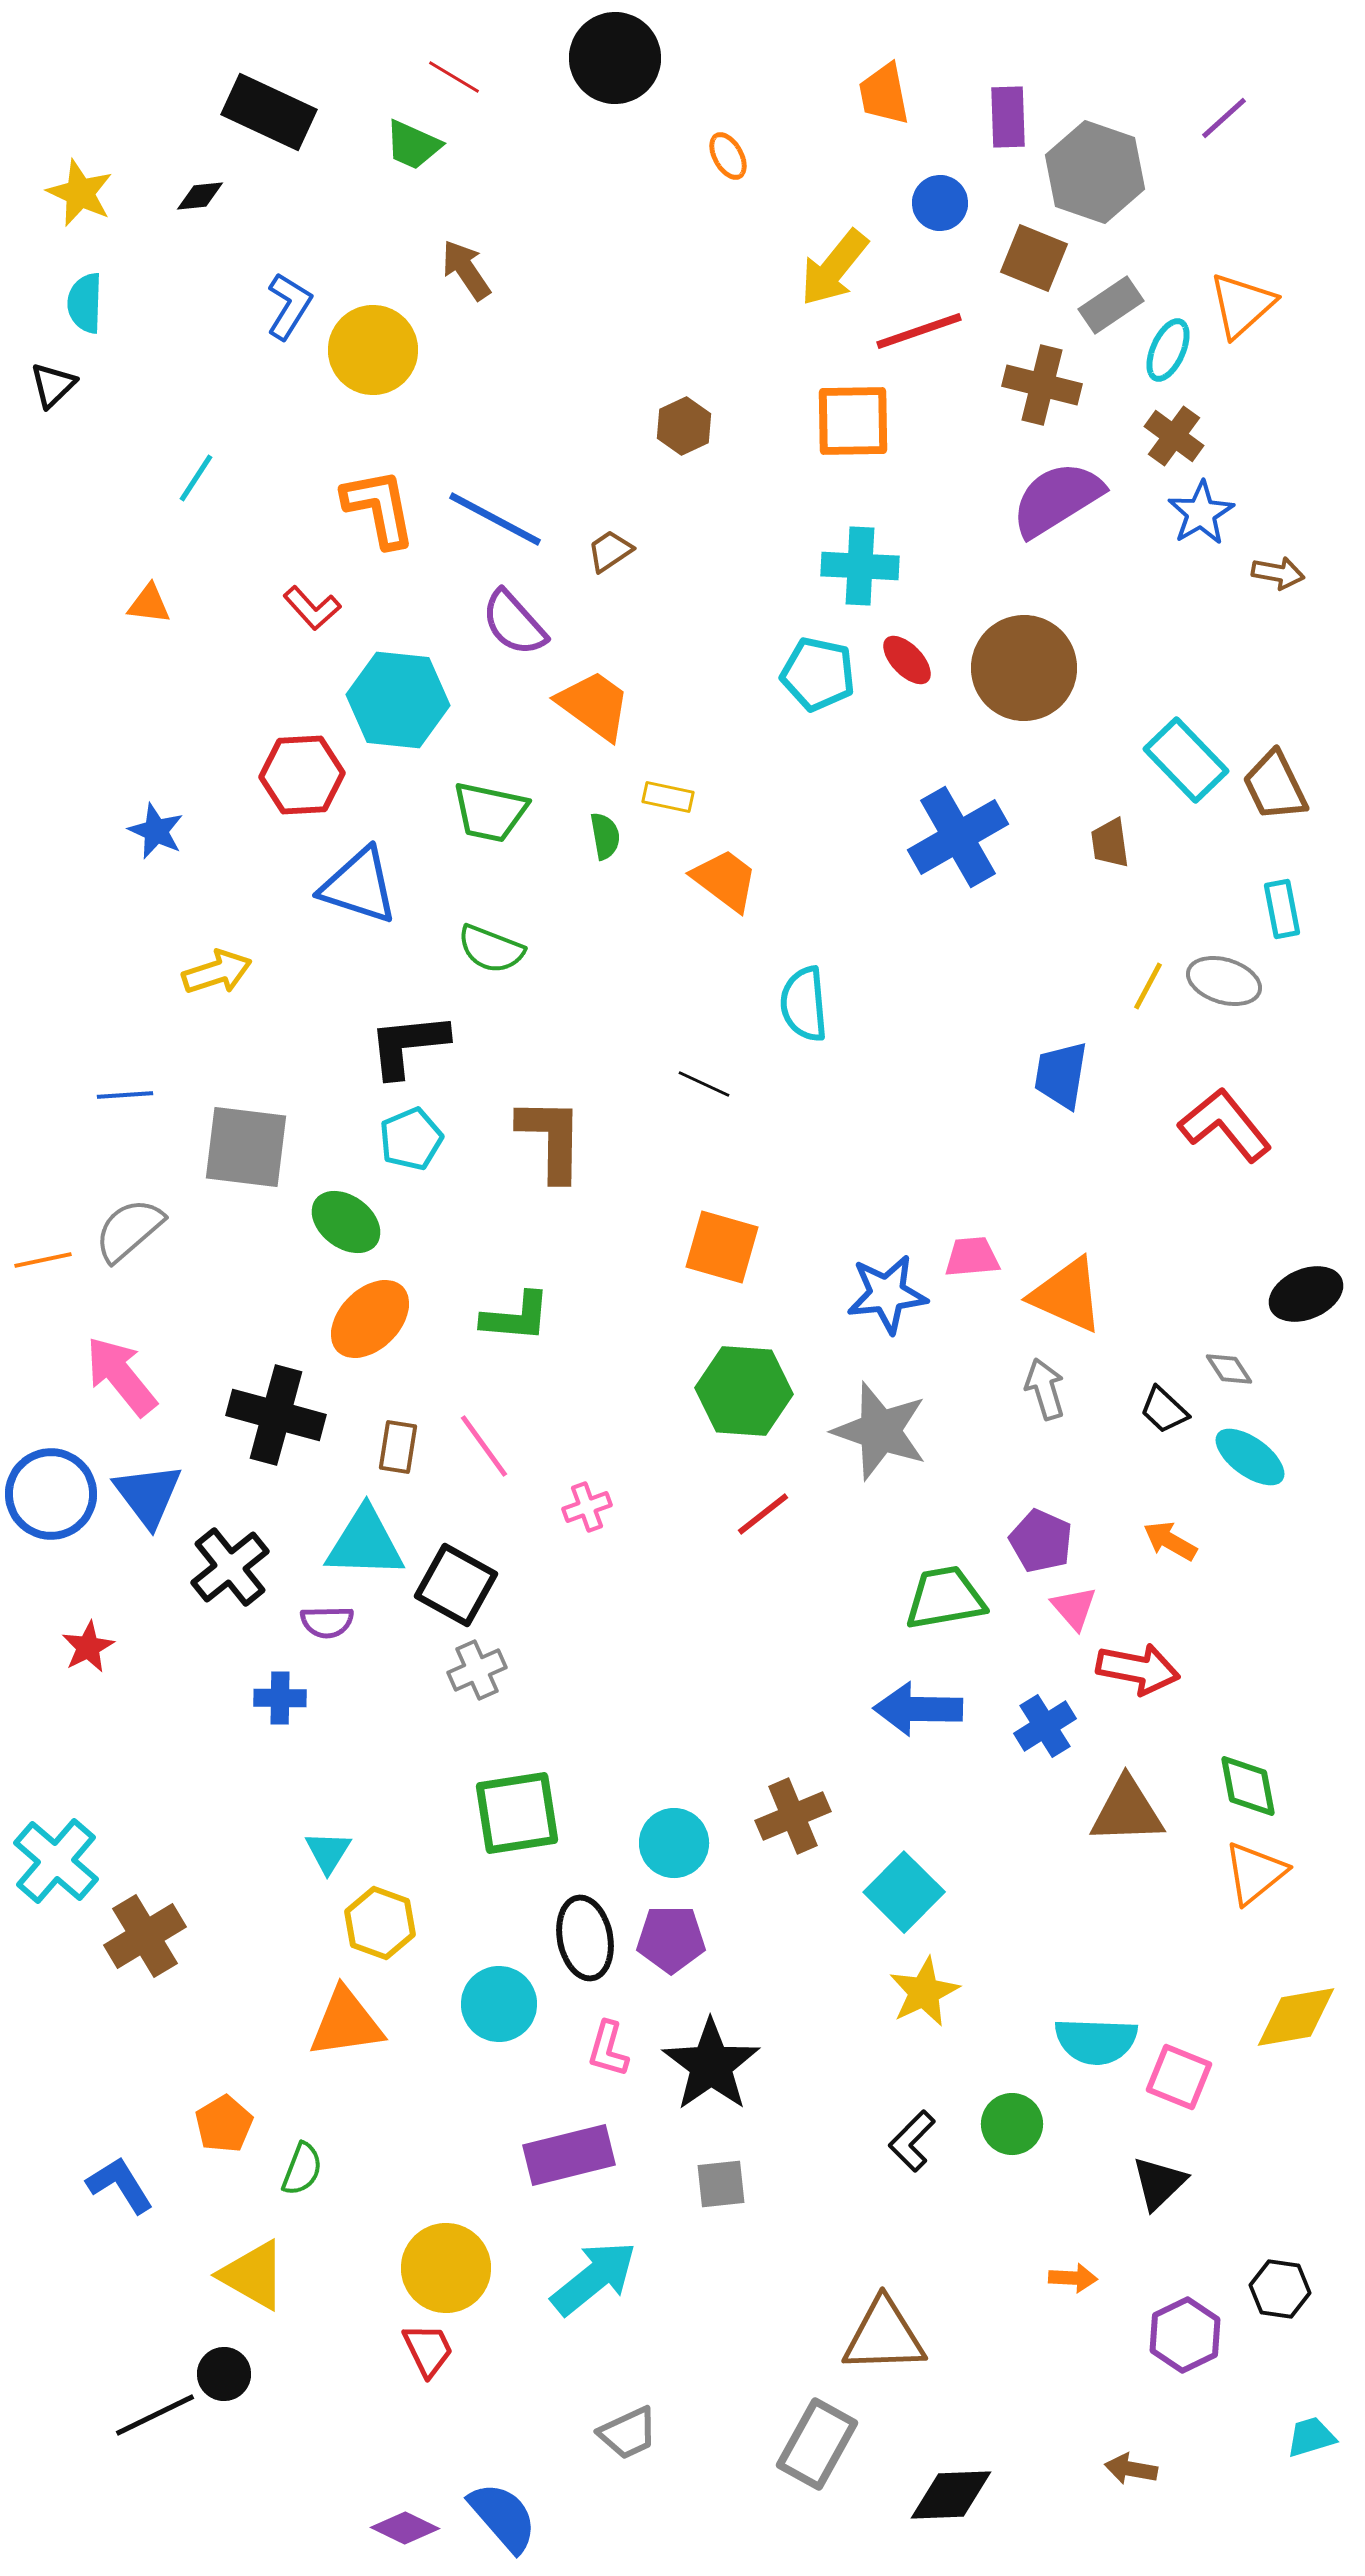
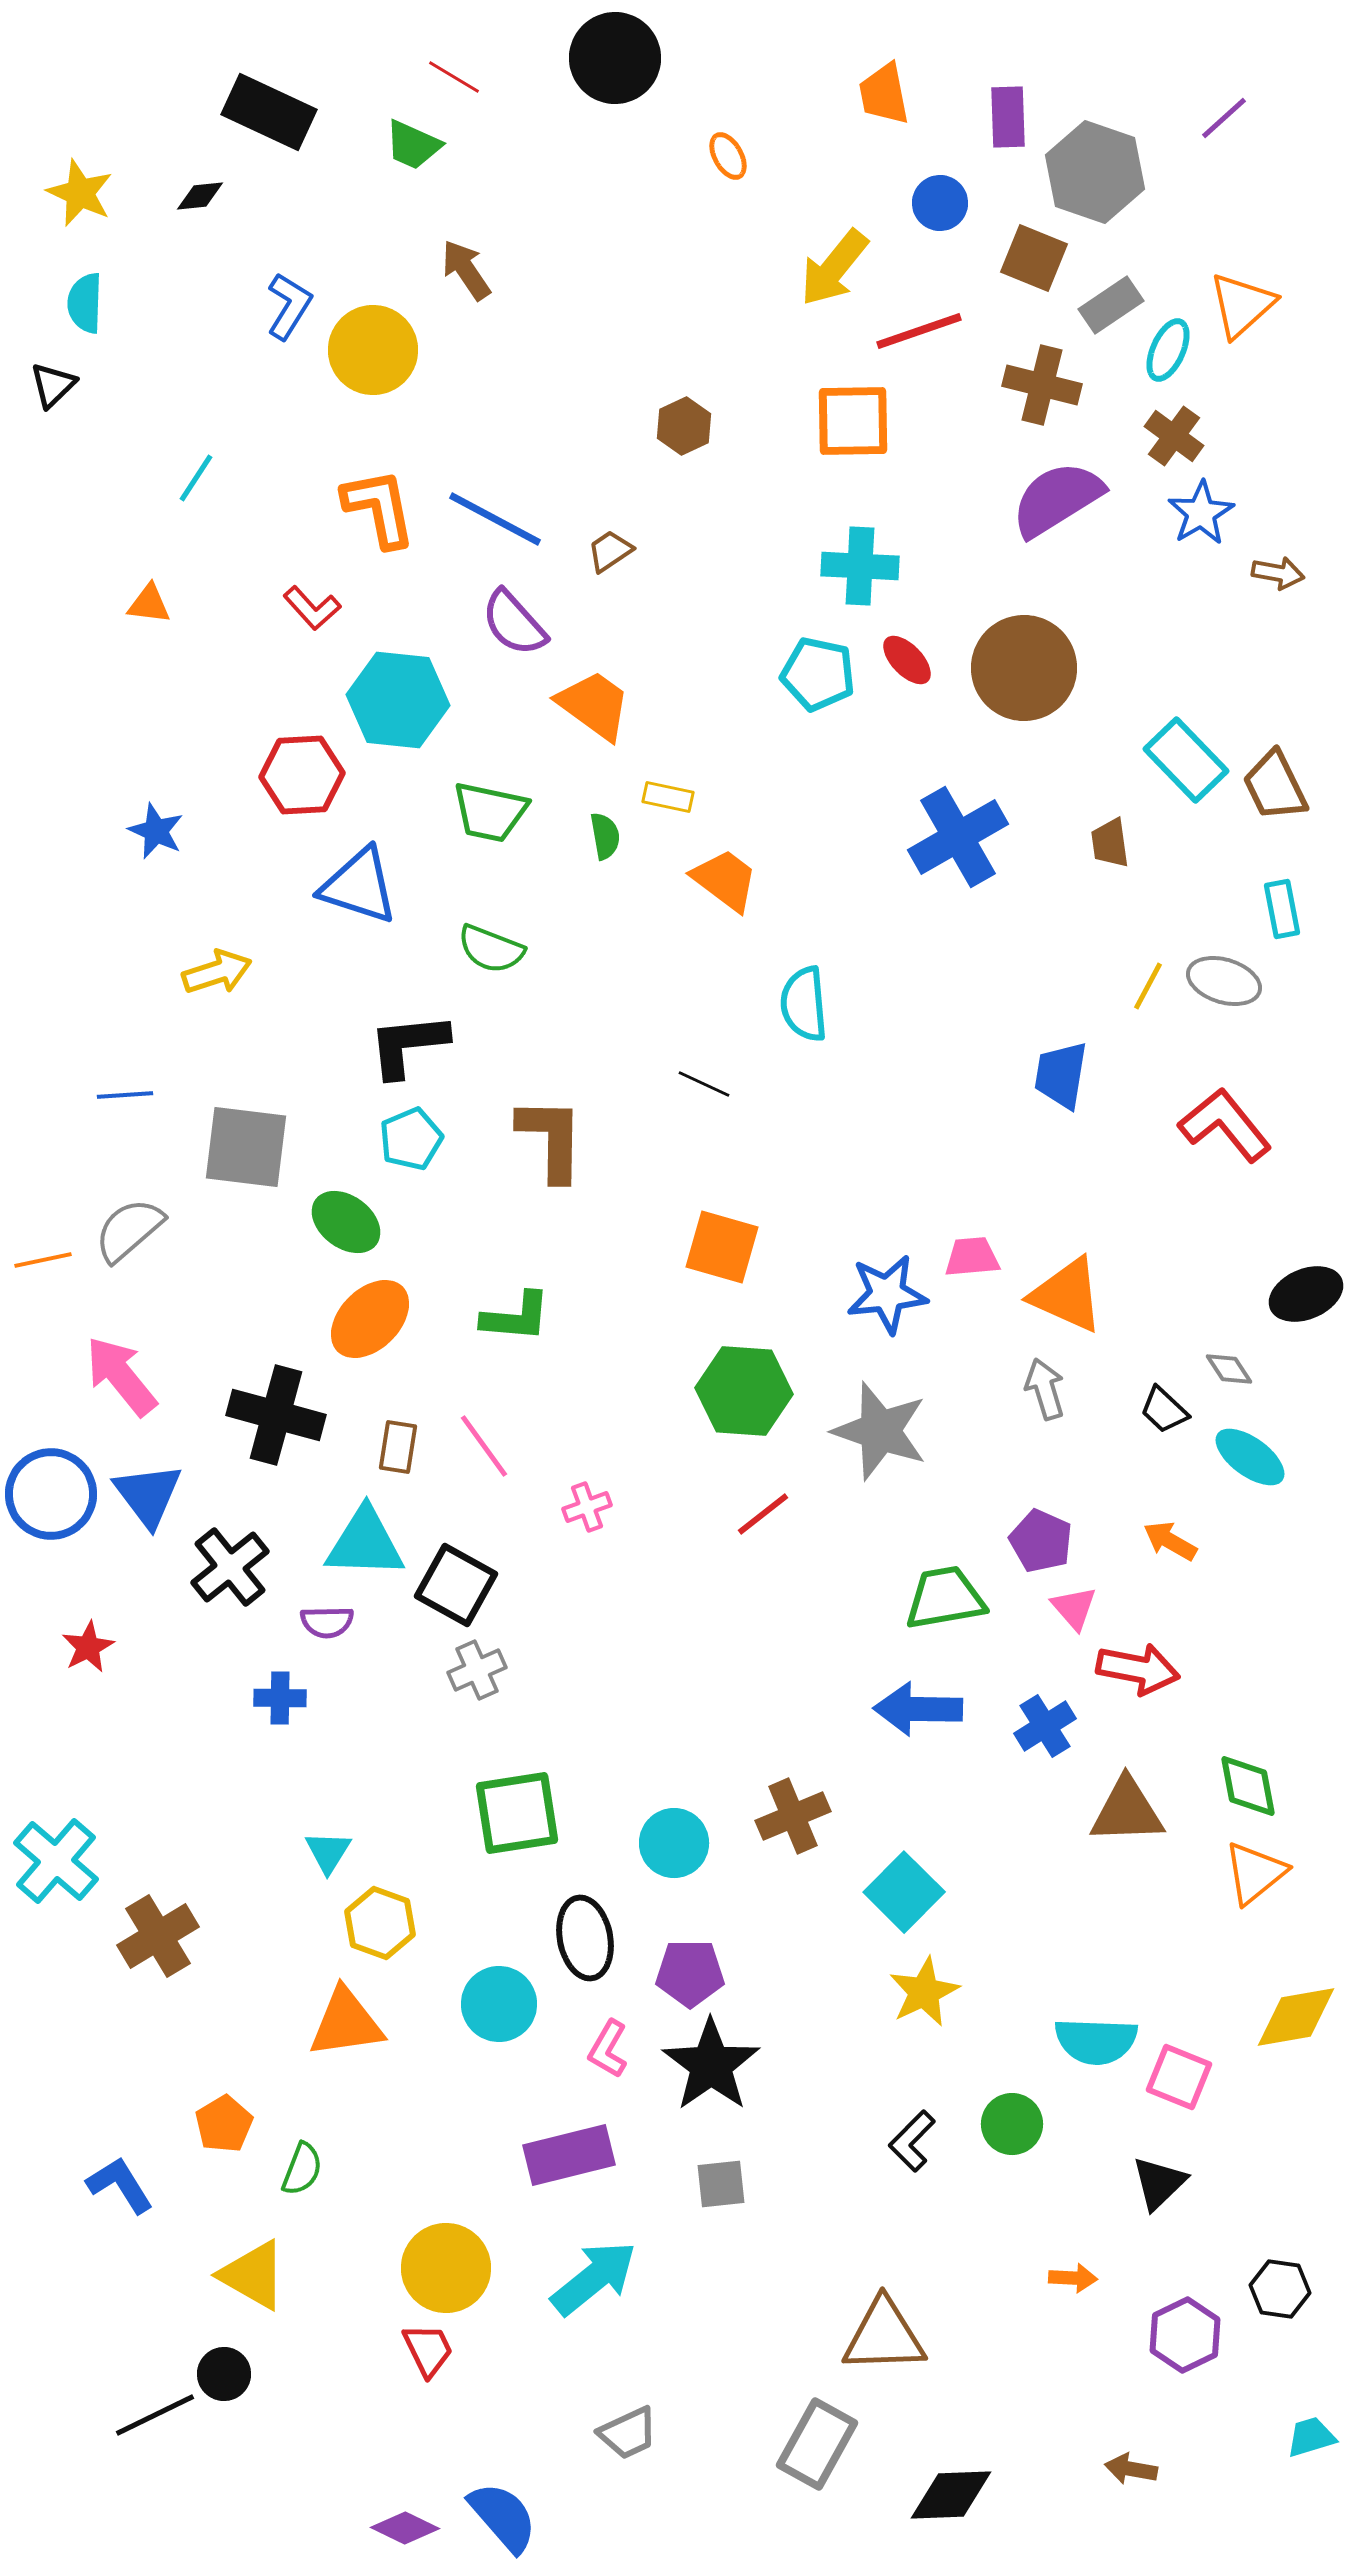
brown cross at (145, 1936): moved 13 px right
purple pentagon at (671, 1939): moved 19 px right, 34 px down
pink L-shape at (608, 2049): rotated 14 degrees clockwise
